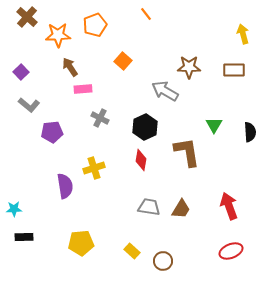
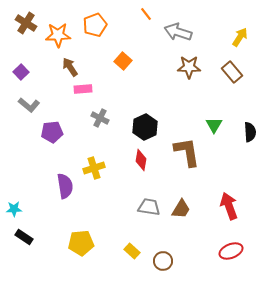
brown cross: moved 1 px left, 6 px down; rotated 10 degrees counterclockwise
yellow arrow: moved 3 px left, 3 px down; rotated 48 degrees clockwise
brown rectangle: moved 2 px left, 2 px down; rotated 50 degrees clockwise
gray arrow: moved 13 px right, 59 px up; rotated 12 degrees counterclockwise
black rectangle: rotated 36 degrees clockwise
